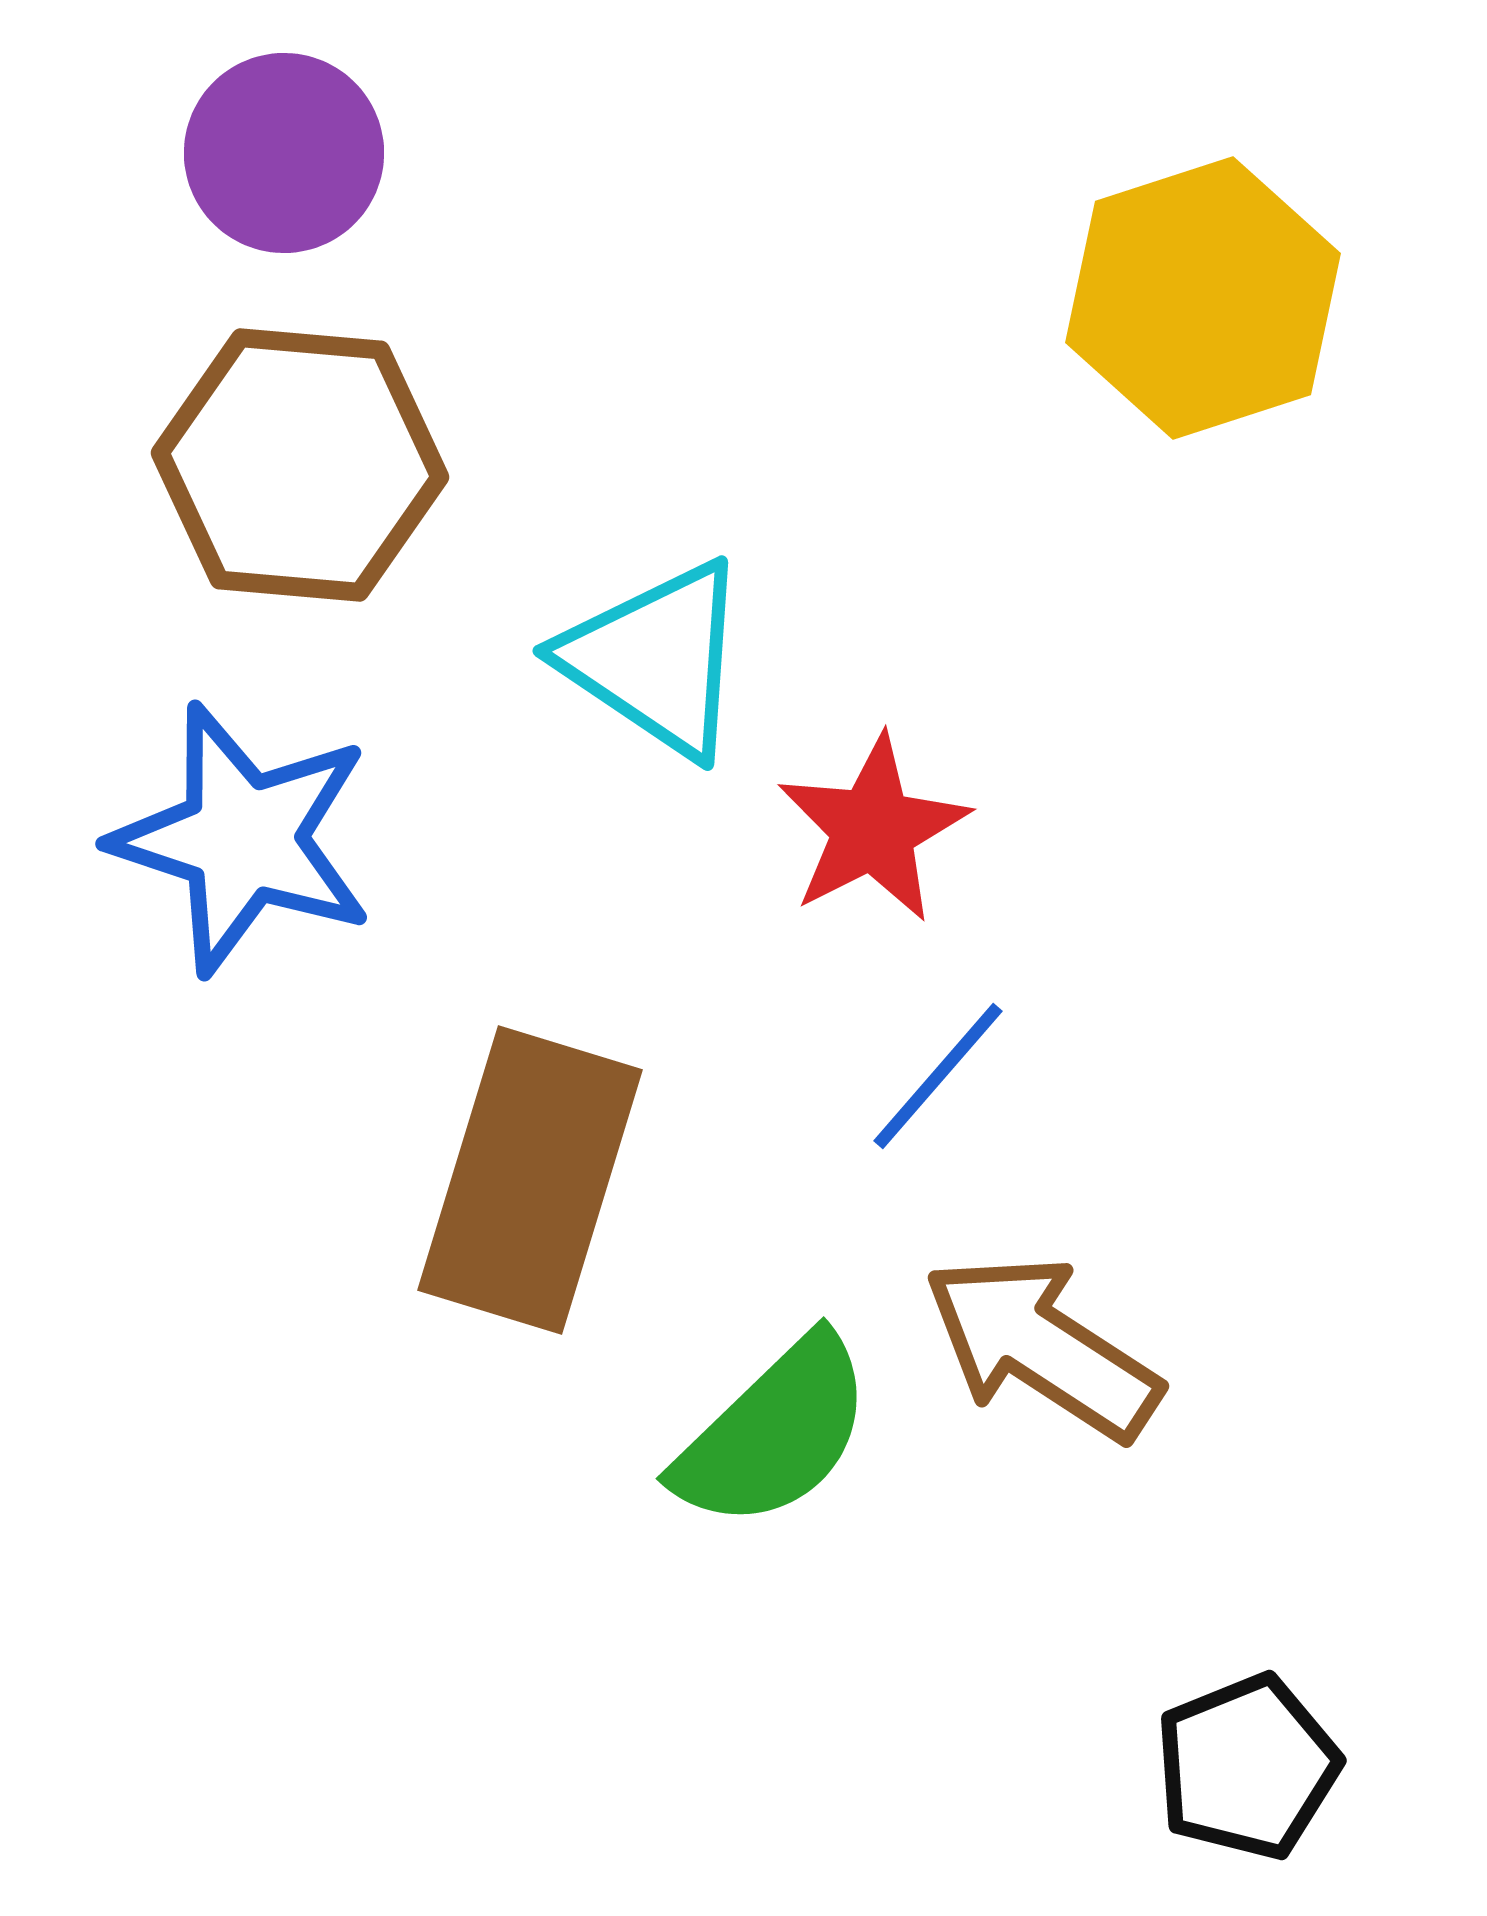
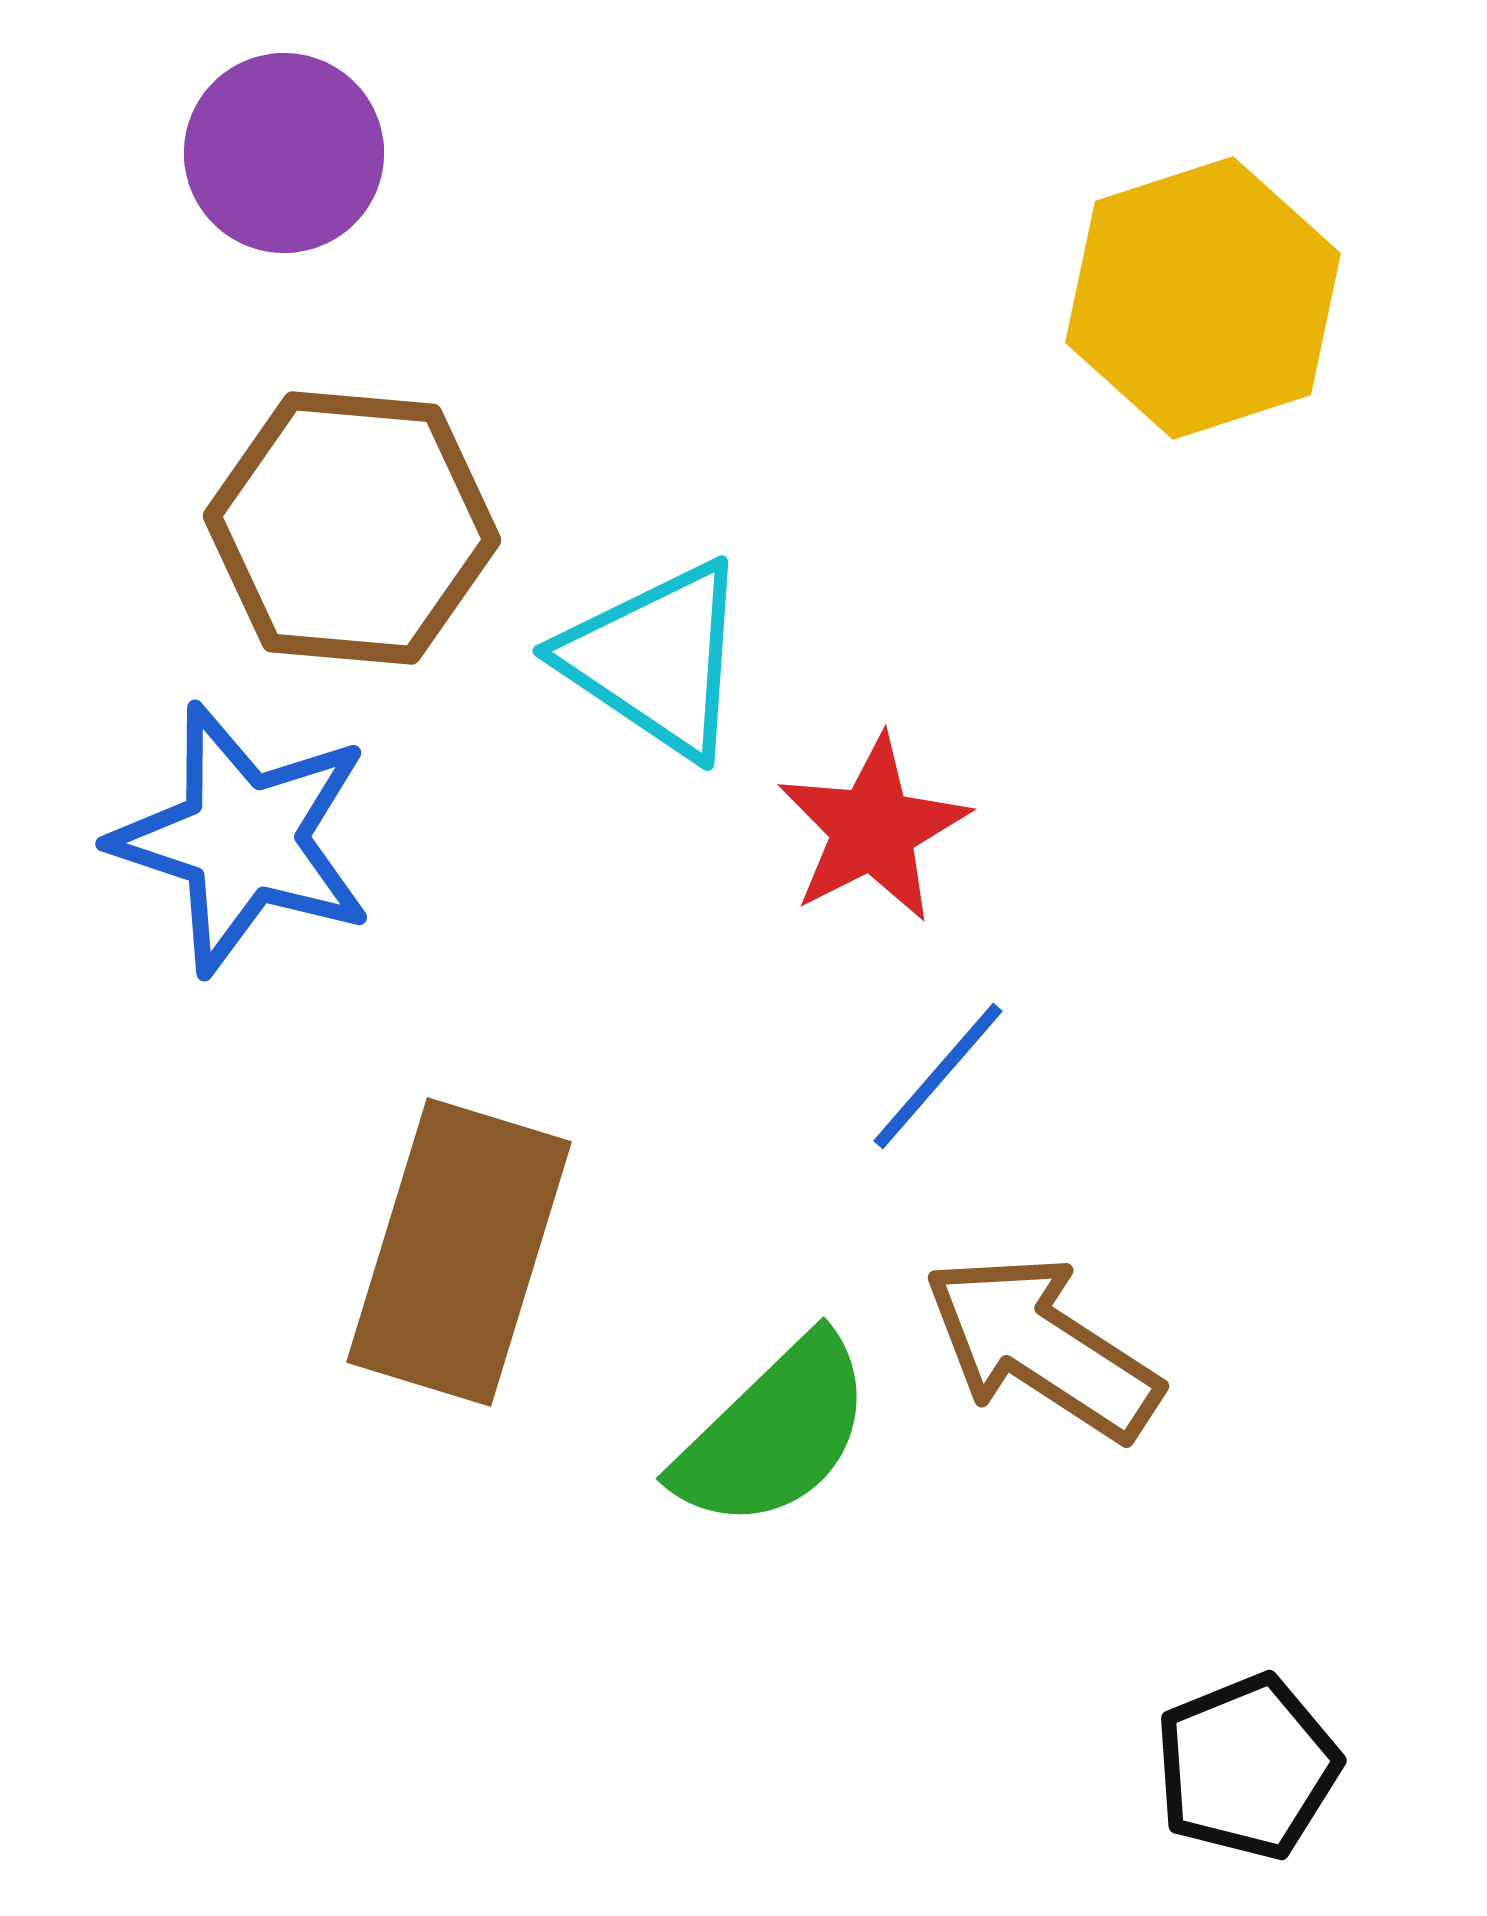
brown hexagon: moved 52 px right, 63 px down
brown rectangle: moved 71 px left, 72 px down
